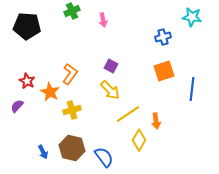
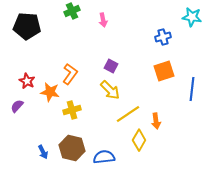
orange star: rotated 18 degrees counterclockwise
blue semicircle: rotated 60 degrees counterclockwise
